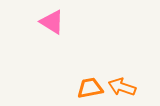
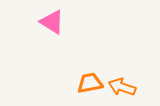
orange trapezoid: moved 5 px up
